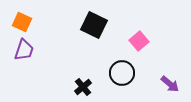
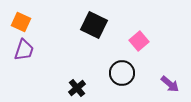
orange square: moved 1 px left
black cross: moved 6 px left, 1 px down
